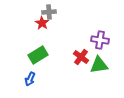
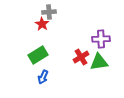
red star: moved 1 px down
purple cross: moved 1 px right, 1 px up; rotated 12 degrees counterclockwise
red cross: rotated 21 degrees clockwise
green triangle: moved 3 px up
blue arrow: moved 13 px right, 2 px up
